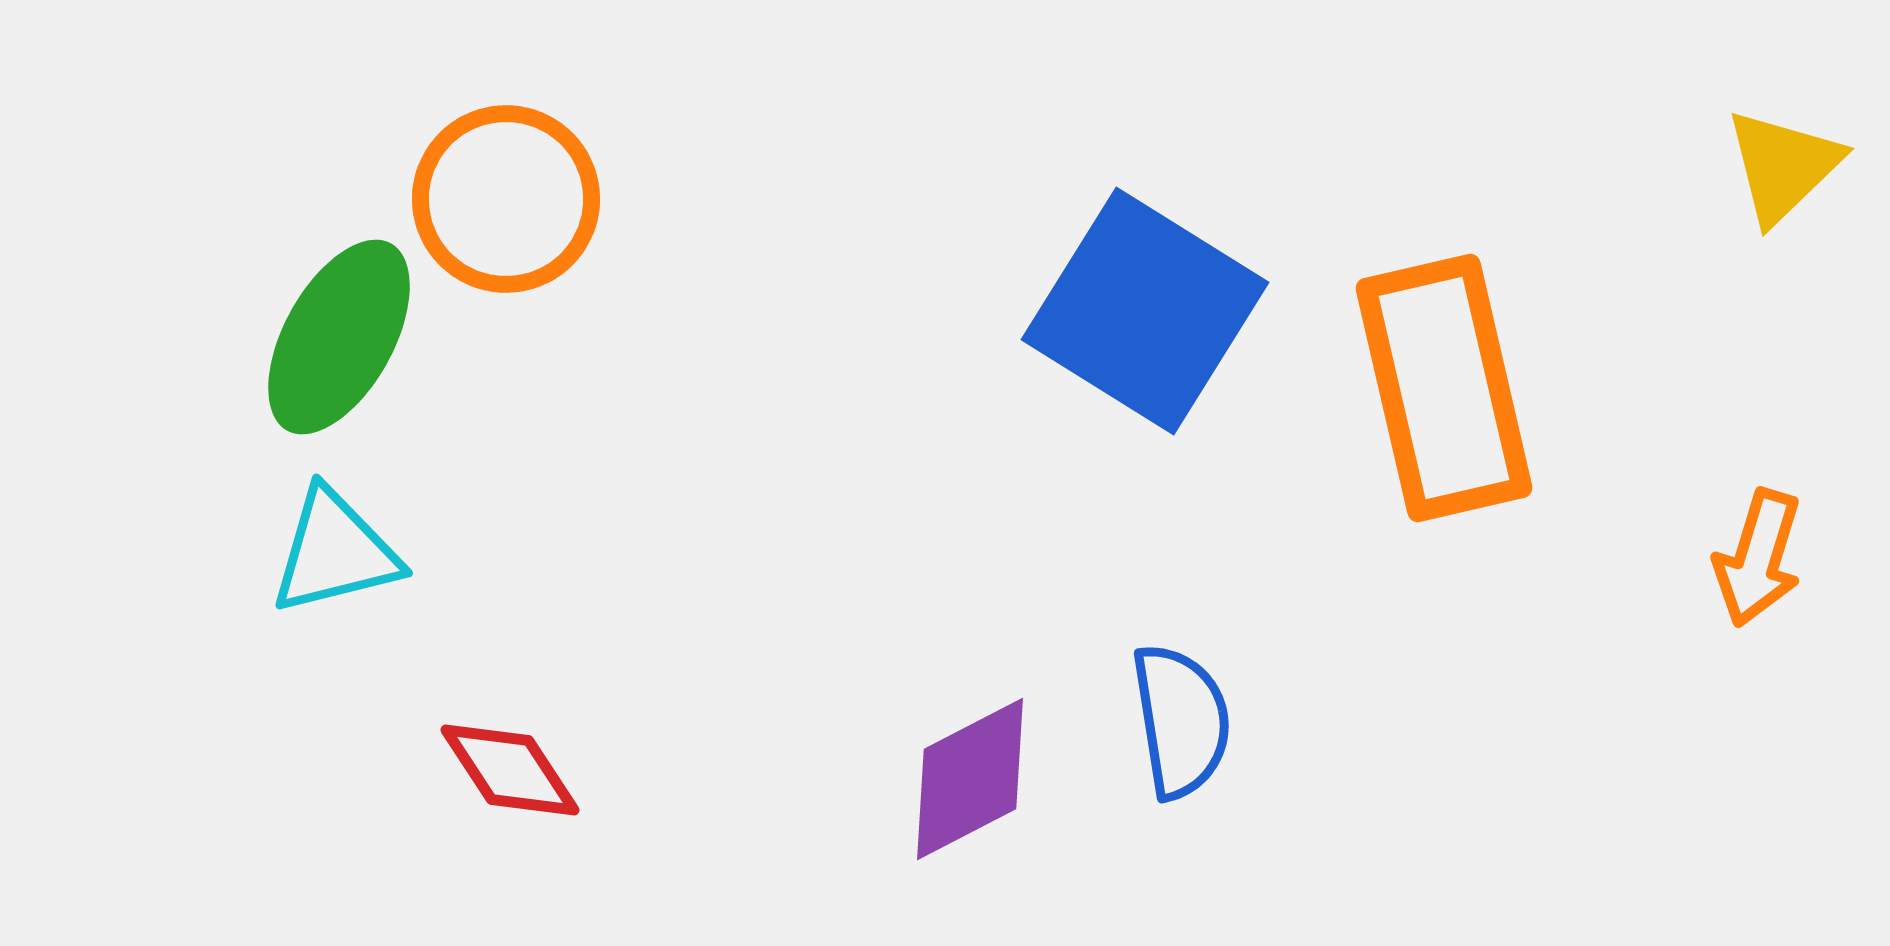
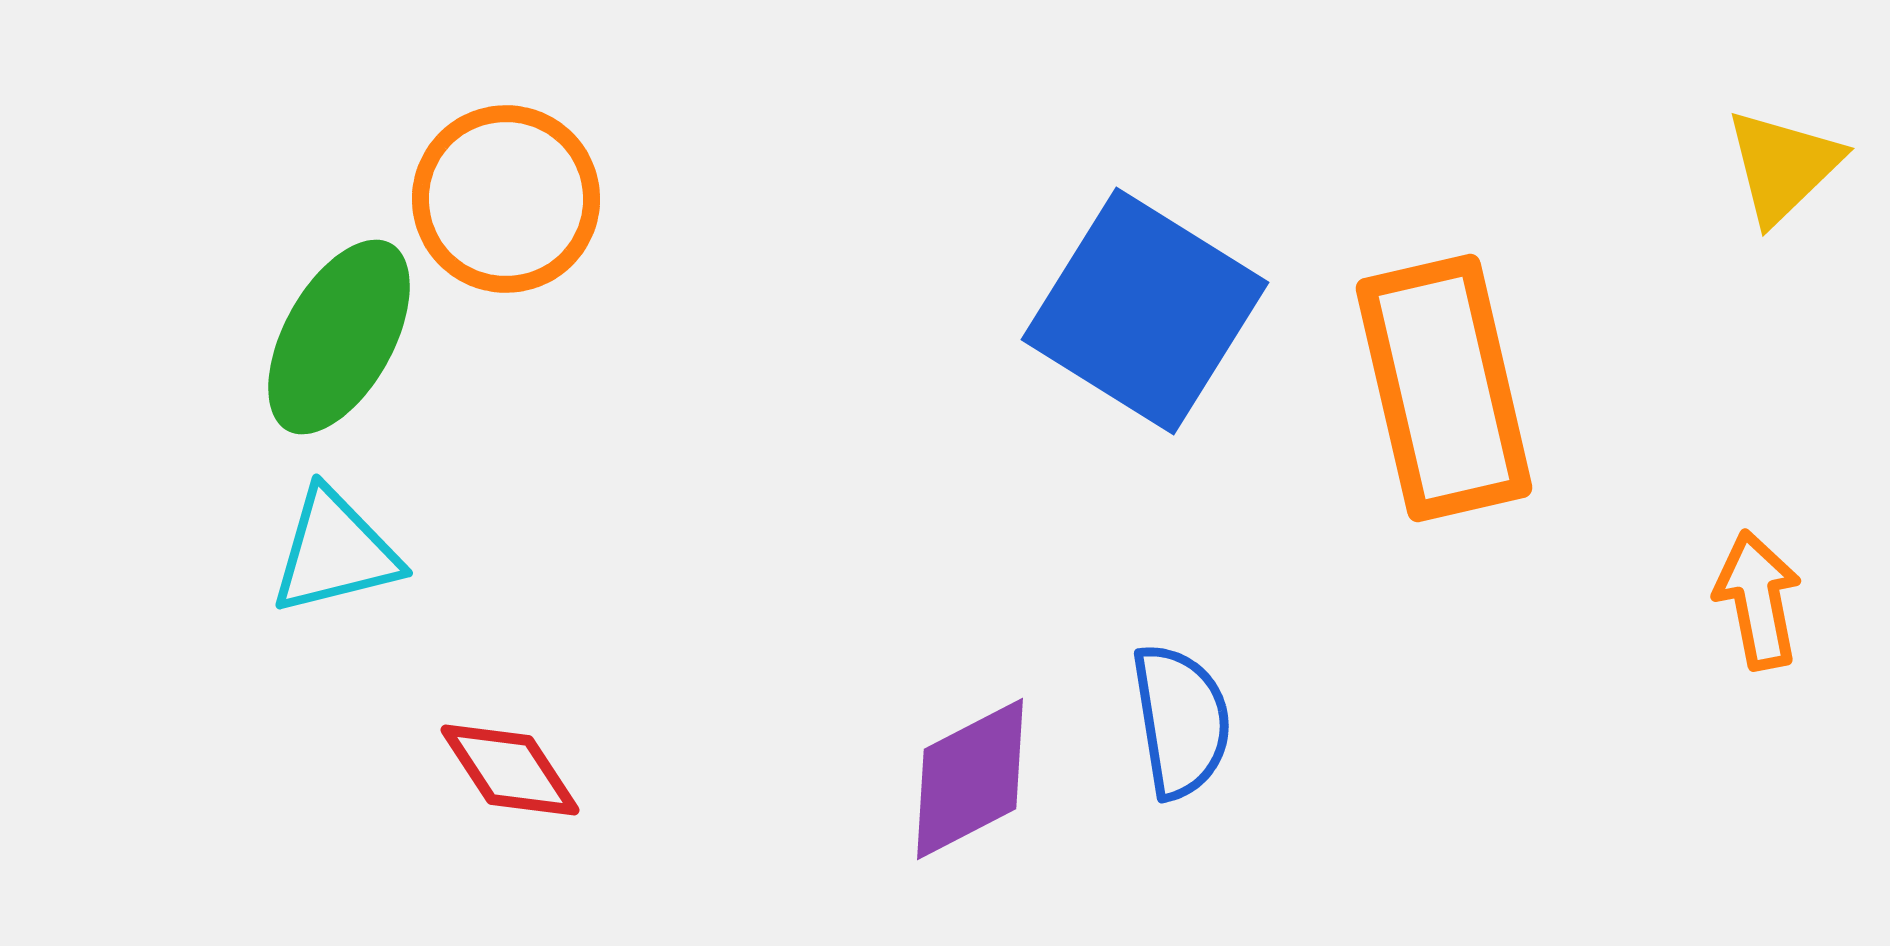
orange arrow: moved 42 px down; rotated 152 degrees clockwise
